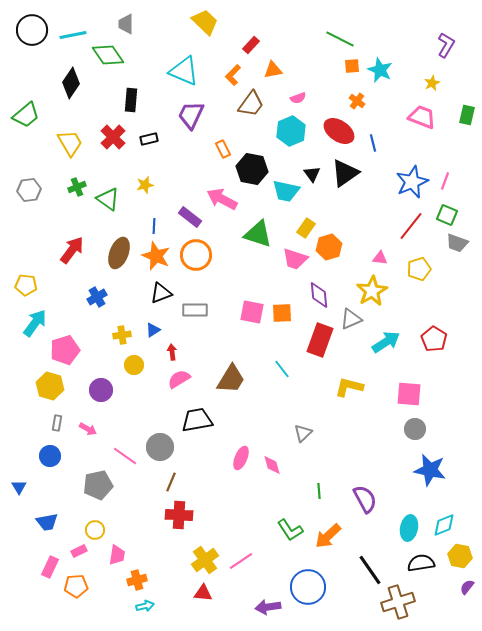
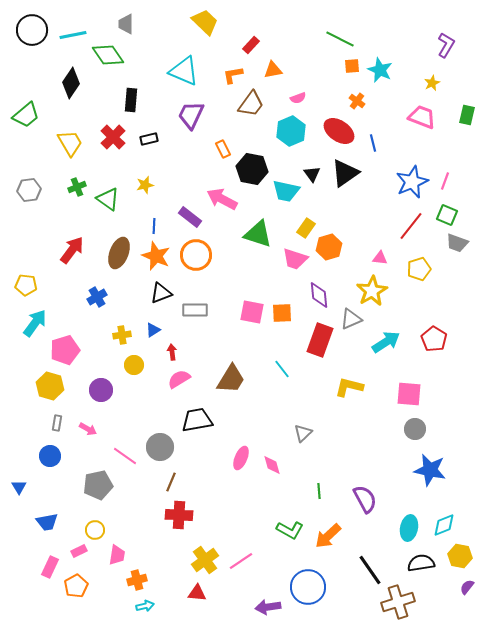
orange L-shape at (233, 75): rotated 35 degrees clockwise
green L-shape at (290, 530): rotated 28 degrees counterclockwise
orange pentagon at (76, 586): rotated 25 degrees counterclockwise
red triangle at (203, 593): moved 6 px left
